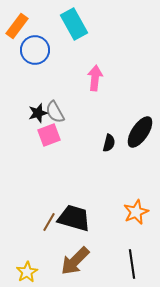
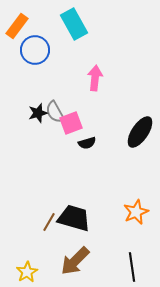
pink square: moved 22 px right, 12 px up
black semicircle: moved 22 px left; rotated 60 degrees clockwise
black line: moved 3 px down
